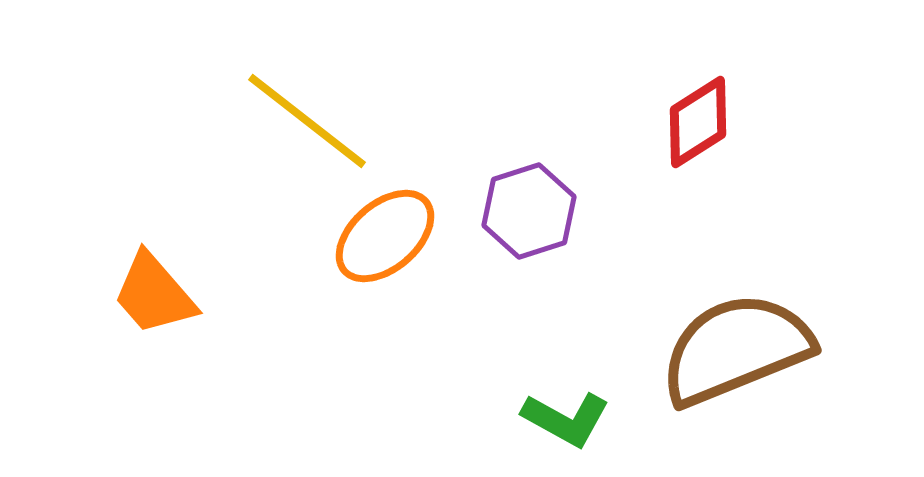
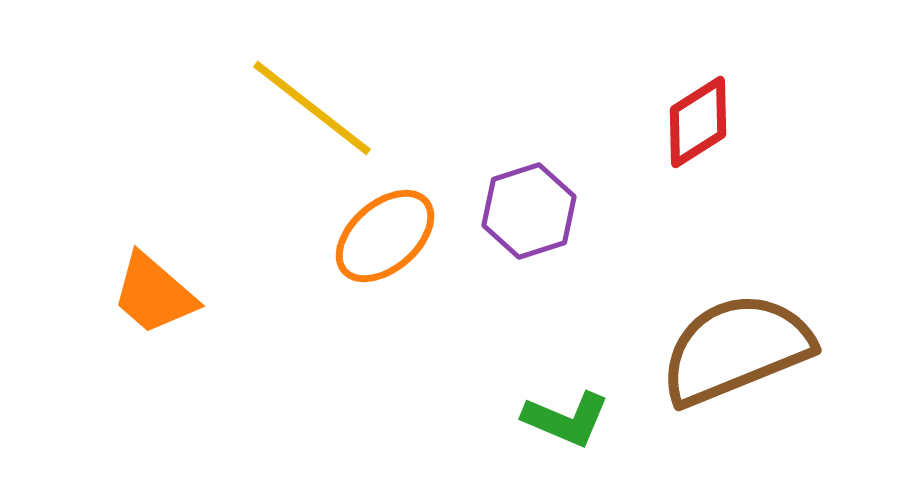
yellow line: moved 5 px right, 13 px up
orange trapezoid: rotated 8 degrees counterclockwise
green L-shape: rotated 6 degrees counterclockwise
